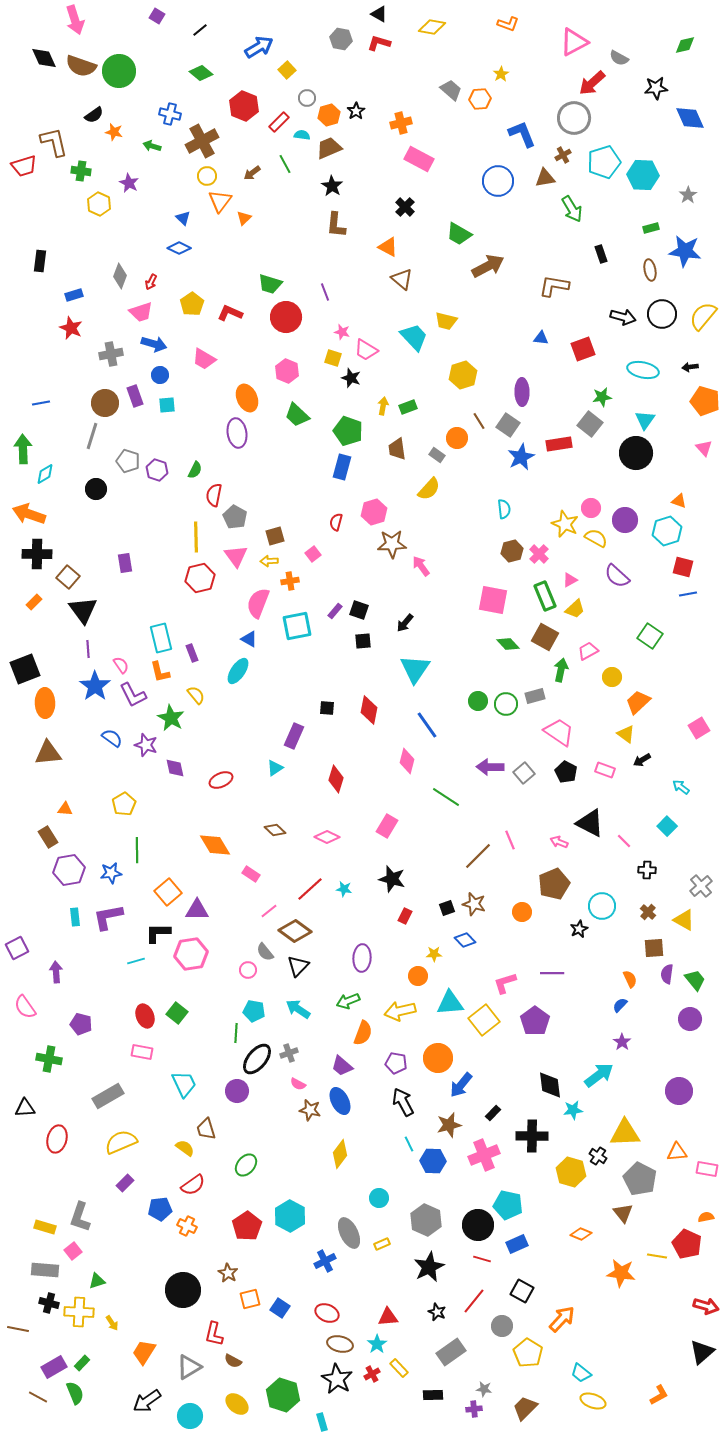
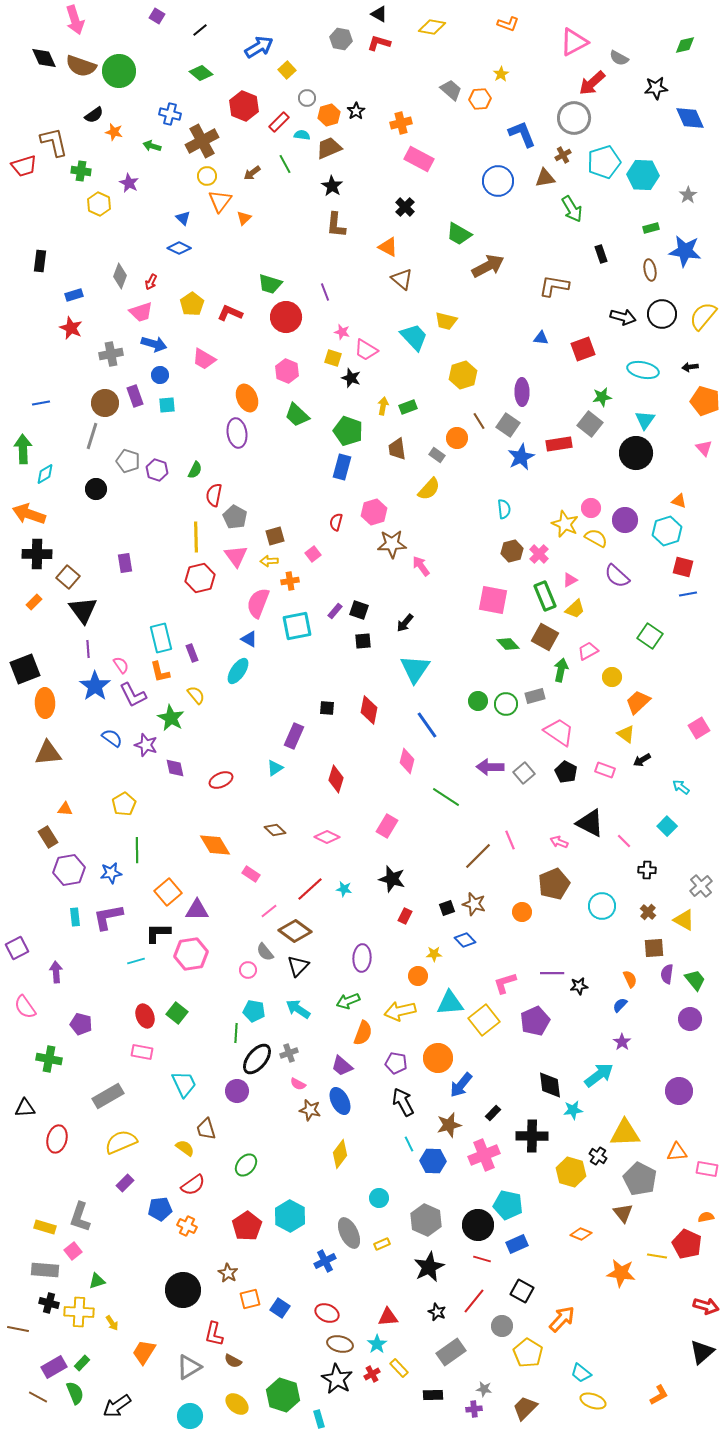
black star at (579, 929): moved 57 px down; rotated 18 degrees clockwise
purple pentagon at (535, 1021): rotated 12 degrees clockwise
black arrow at (147, 1401): moved 30 px left, 5 px down
cyan rectangle at (322, 1422): moved 3 px left, 3 px up
